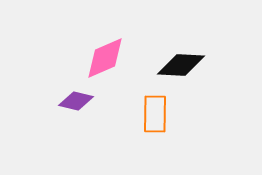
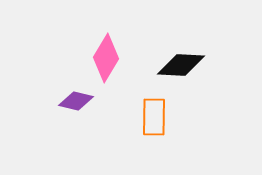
pink diamond: moved 1 px right; rotated 36 degrees counterclockwise
orange rectangle: moved 1 px left, 3 px down
